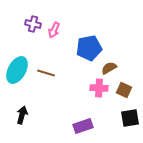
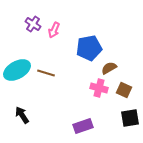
purple cross: rotated 21 degrees clockwise
cyan ellipse: rotated 32 degrees clockwise
pink cross: rotated 12 degrees clockwise
black arrow: rotated 48 degrees counterclockwise
